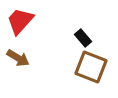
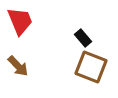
red trapezoid: rotated 116 degrees clockwise
brown arrow: moved 8 px down; rotated 15 degrees clockwise
